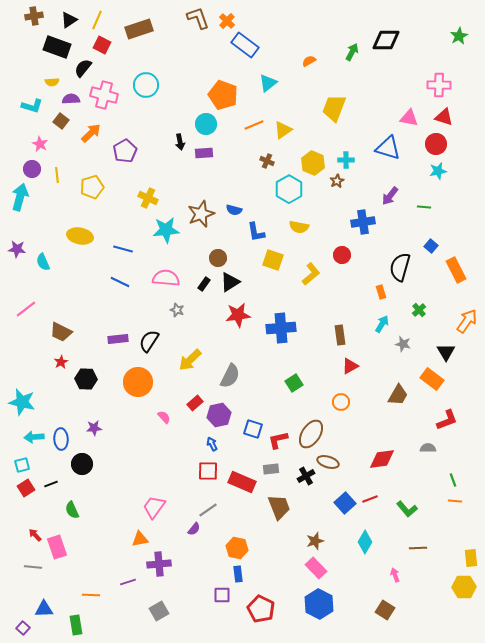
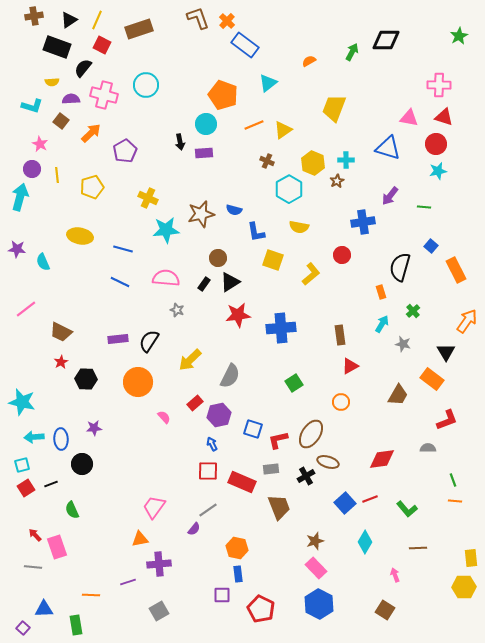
brown star at (201, 214): rotated 8 degrees clockwise
green cross at (419, 310): moved 6 px left, 1 px down
